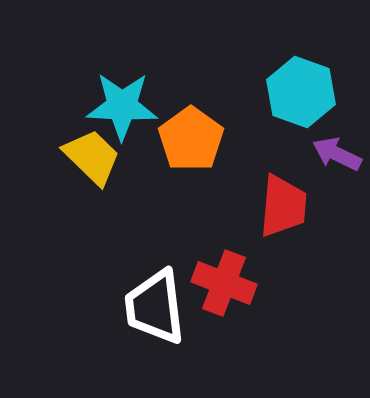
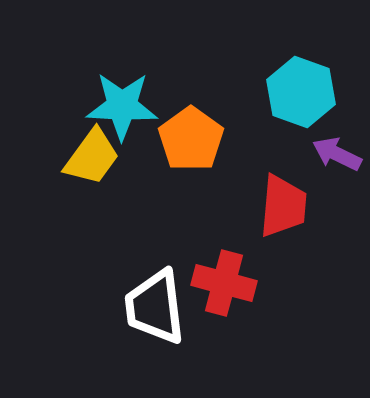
yellow trapezoid: rotated 82 degrees clockwise
red cross: rotated 6 degrees counterclockwise
